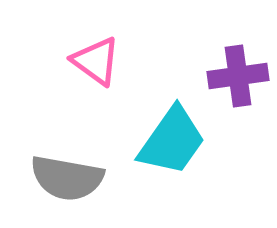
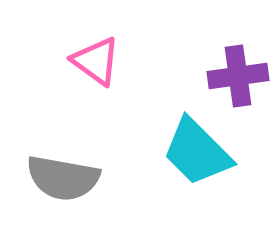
cyan trapezoid: moved 25 px right, 11 px down; rotated 100 degrees clockwise
gray semicircle: moved 4 px left
